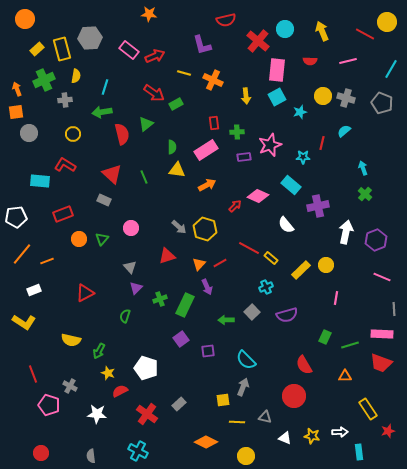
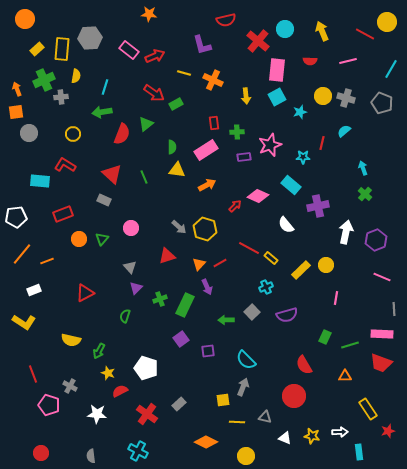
yellow rectangle at (62, 49): rotated 20 degrees clockwise
gray cross at (65, 100): moved 4 px left, 3 px up
red semicircle at (122, 134): rotated 35 degrees clockwise
